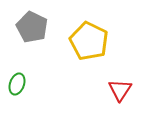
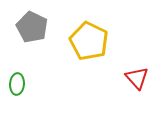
green ellipse: rotated 15 degrees counterclockwise
red triangle: moved 17 px right, 12 px up; rotated 15 degrees counterclockwise
